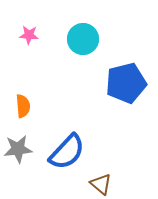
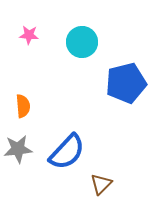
cyan circle: moved 1 px left, 3 px down
brown triangle: rotated 35 degrees clockwise
